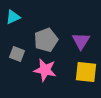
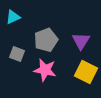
yellow square: rotated 20 degrees clockwise
